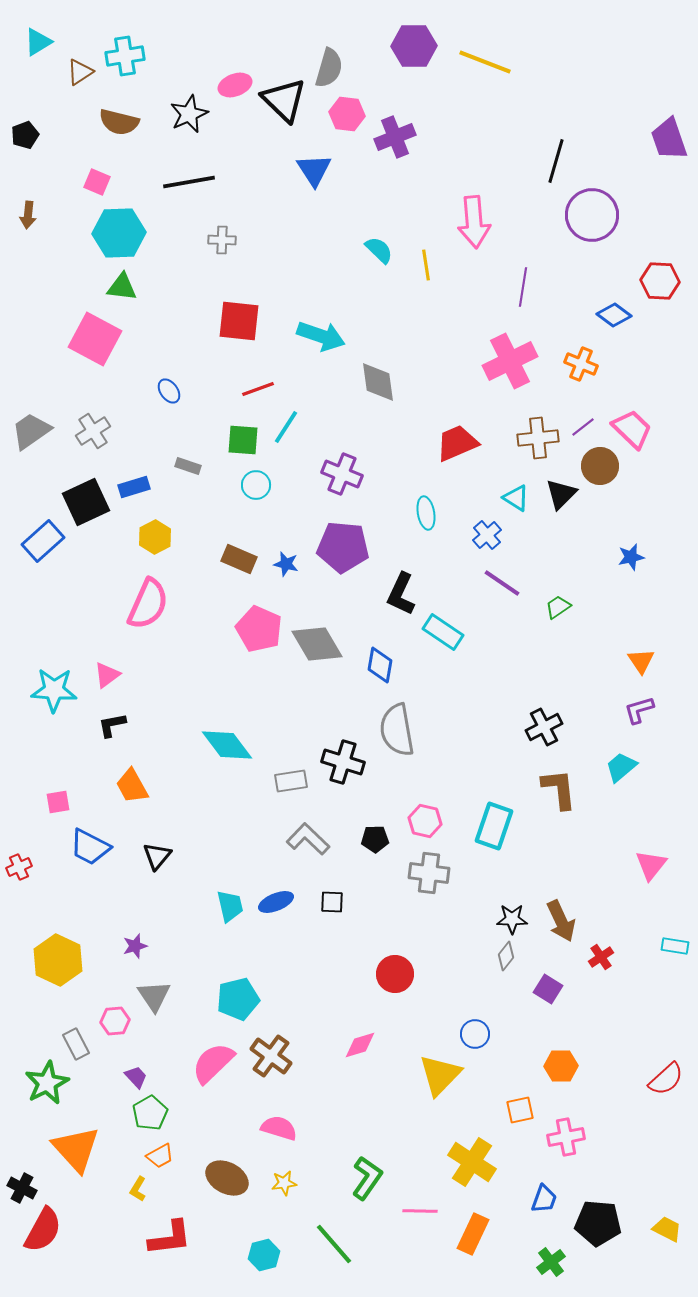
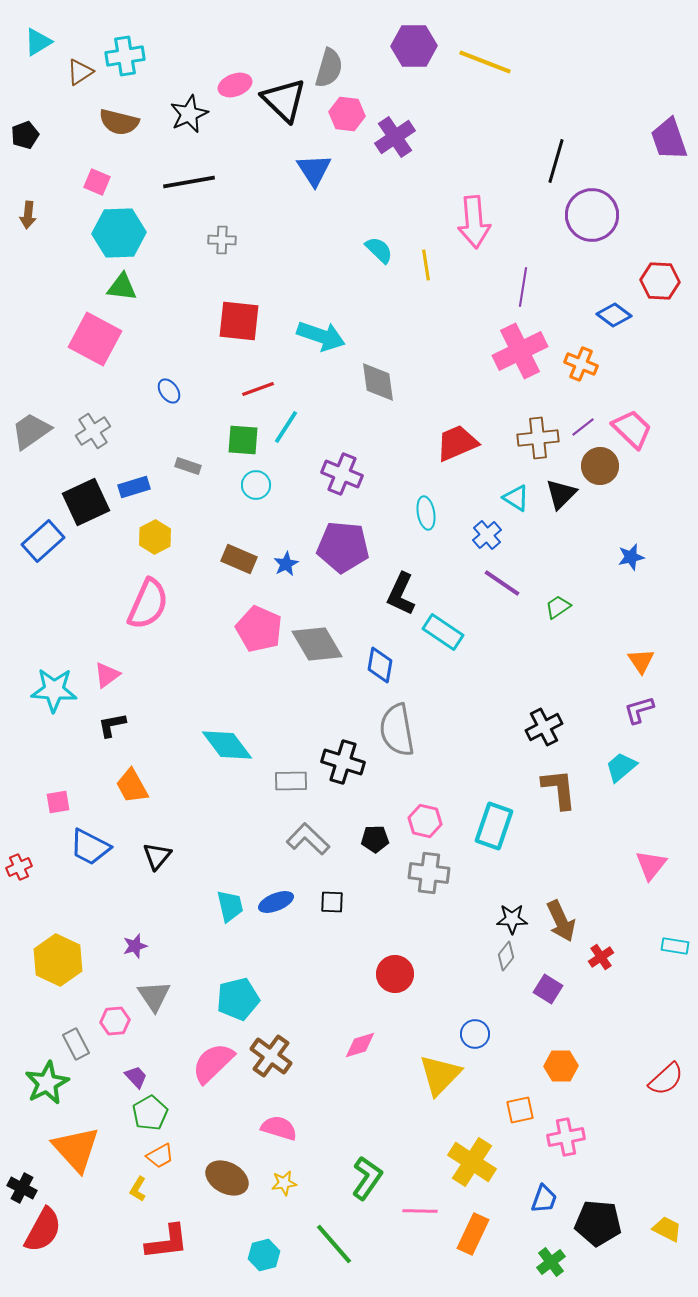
purple cross at (395, 137): rotated 12 degrees counterclockwise
pink cross at (510, 361): moved 10 px right, 10 px up
blue star at (286, 564): rotated 30 degrees clockwise
gray rectangle at (291, 781): rotated 8 degrees clockwise
red L-shape at (170, 1238): moved 3 px left, 4 px down
